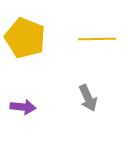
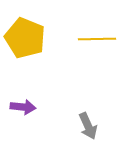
gray arrow: moved 28 px down
